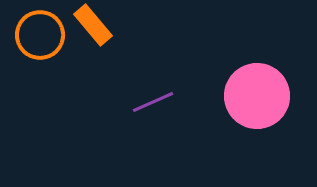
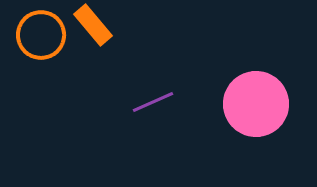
orange circle: moved 1 px right
pink circle: moved 1 px left, 8 px down
